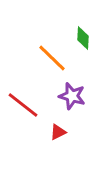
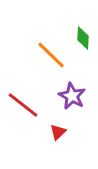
orange line: moved 1 px left, 3 px up
purple star: rotated 12 degrees clockwise
red triangle: rotated 18 degrees counterclockwise
